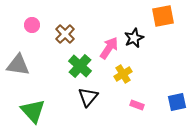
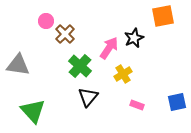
pink circle: moved 14 px right, 4 px up
